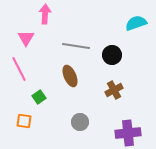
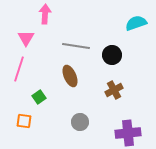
pink line: rotated 45 degrees clockwise
